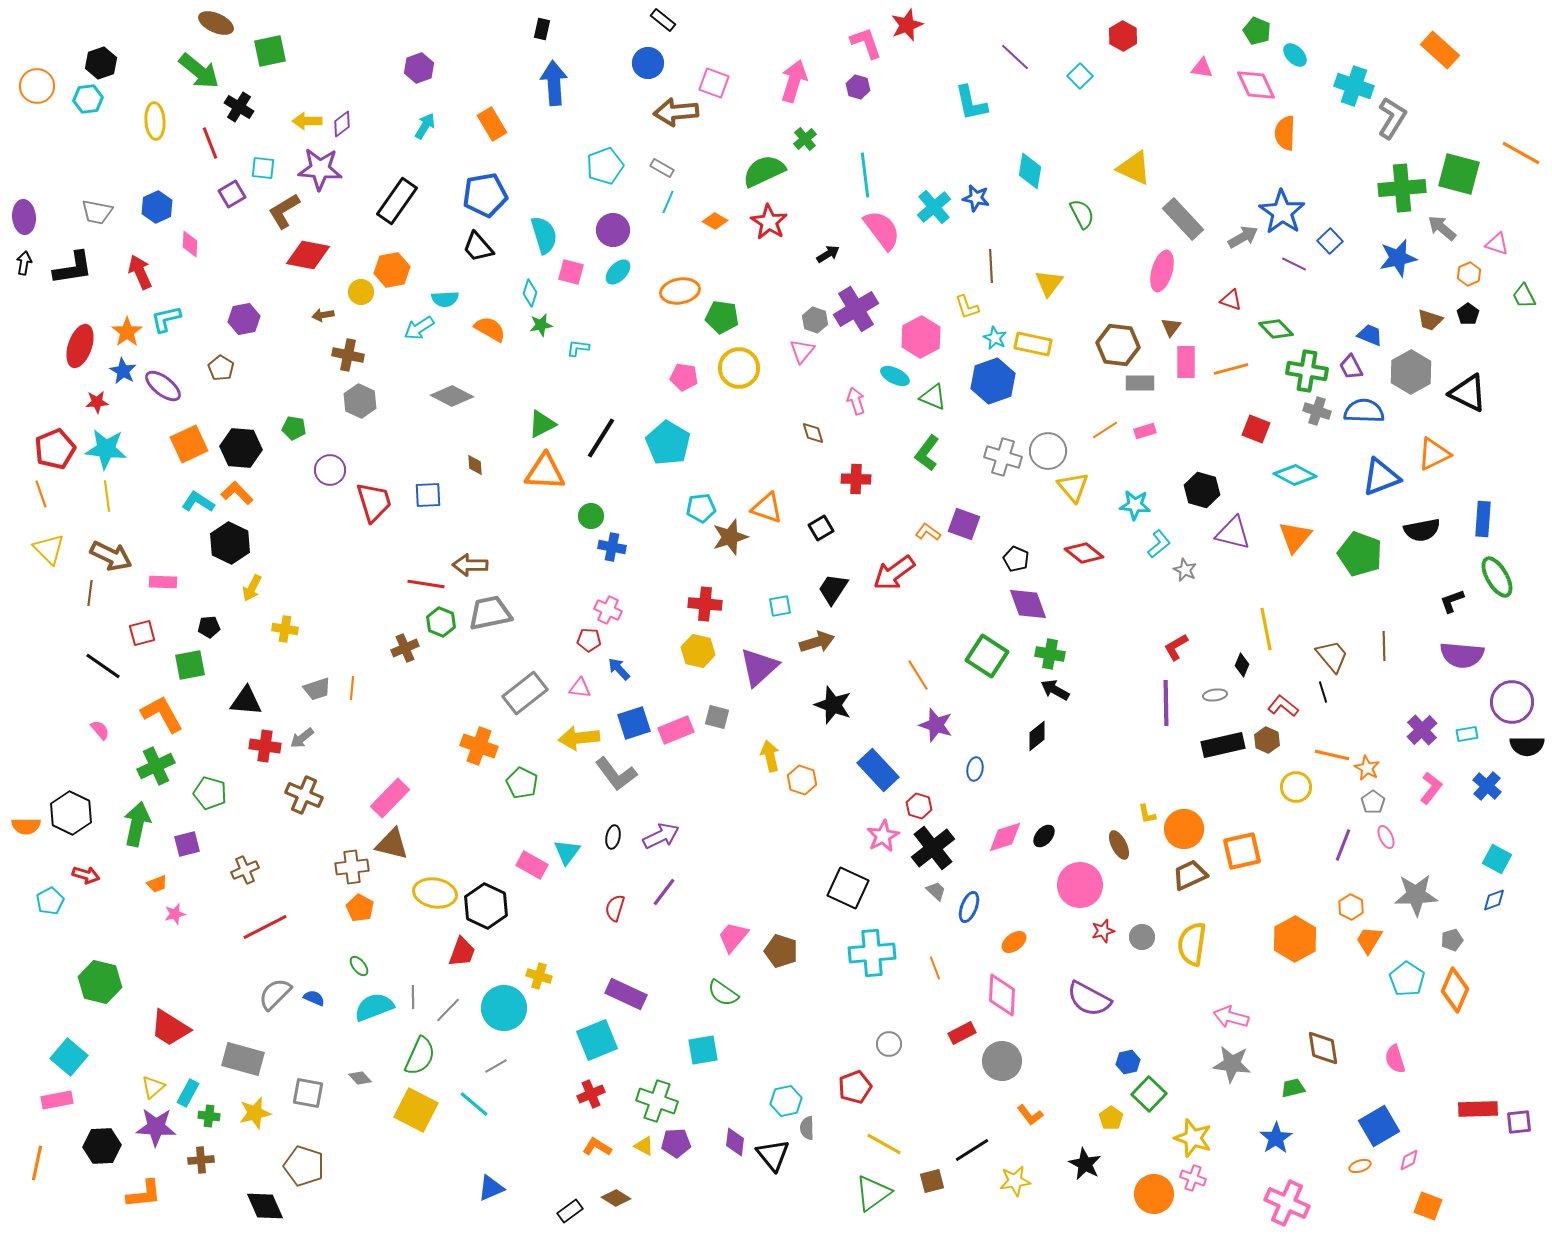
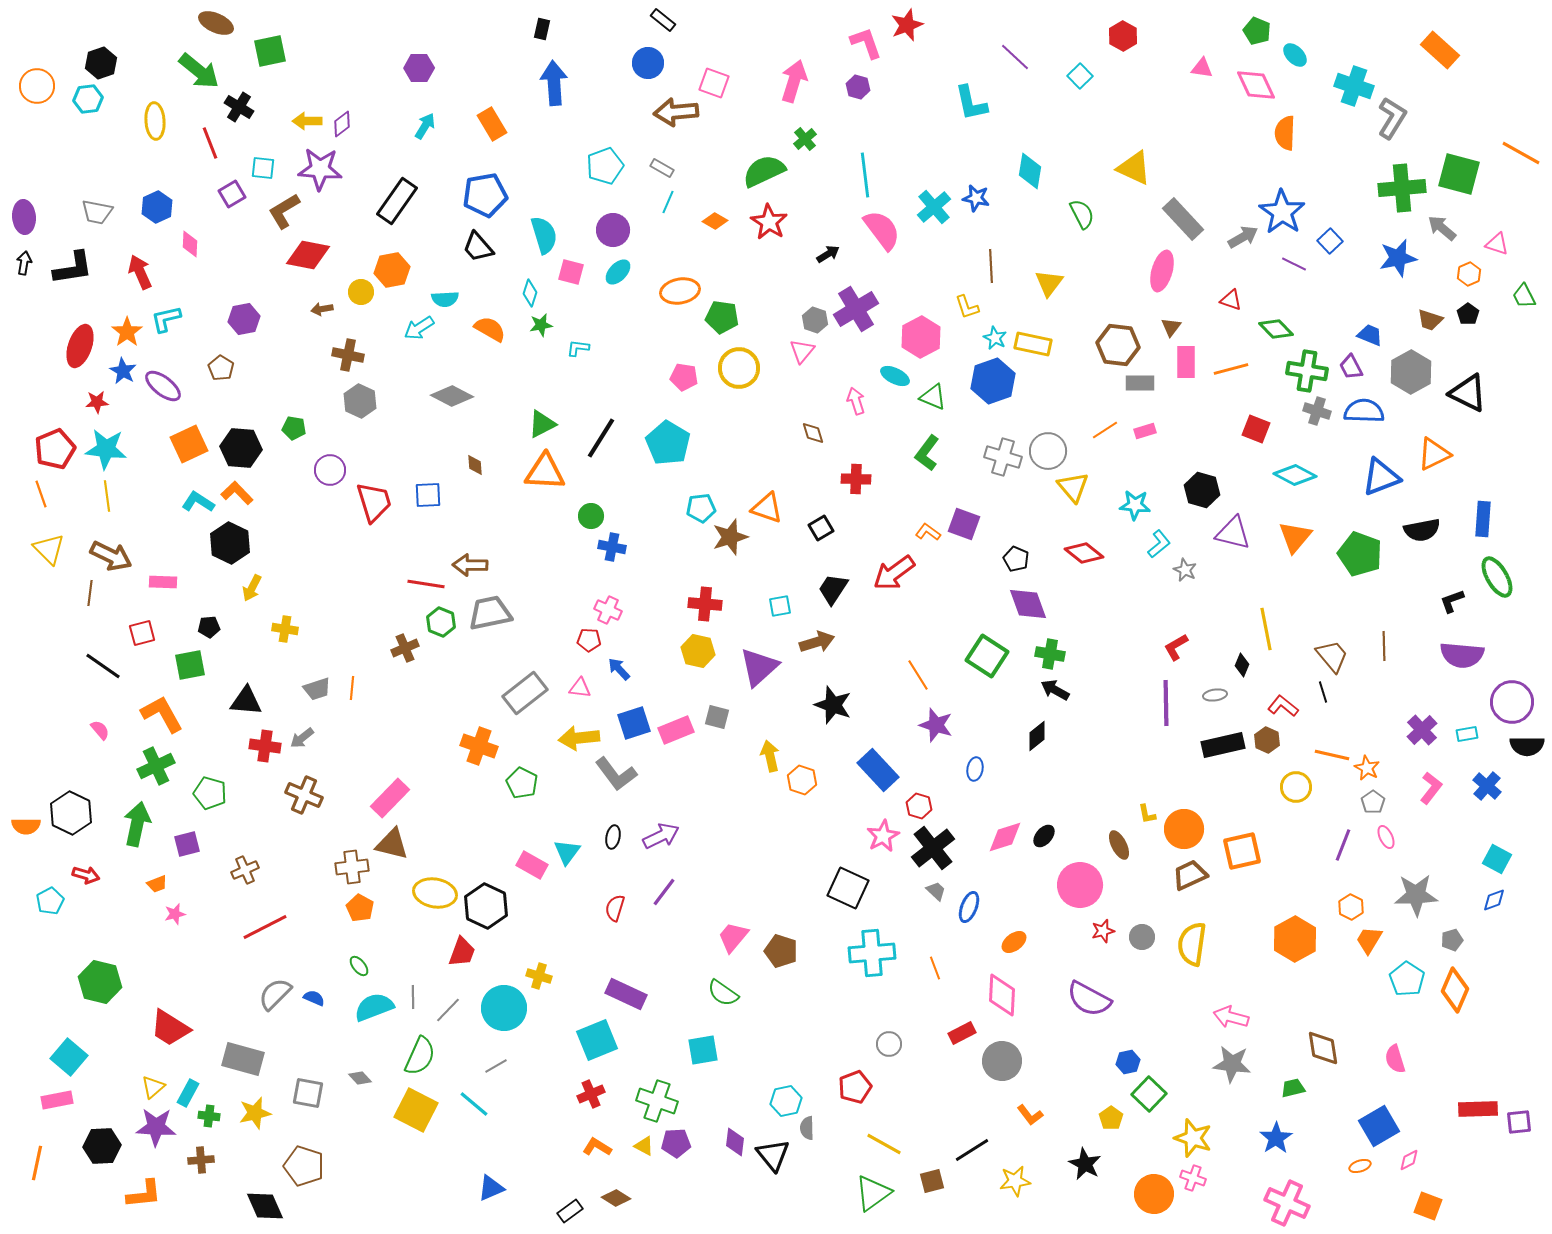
purple hexagon at (419, 68): rotated 20 degrees clockwise
brown arrow at (323, 315): moved 1 px left, 6 px up
